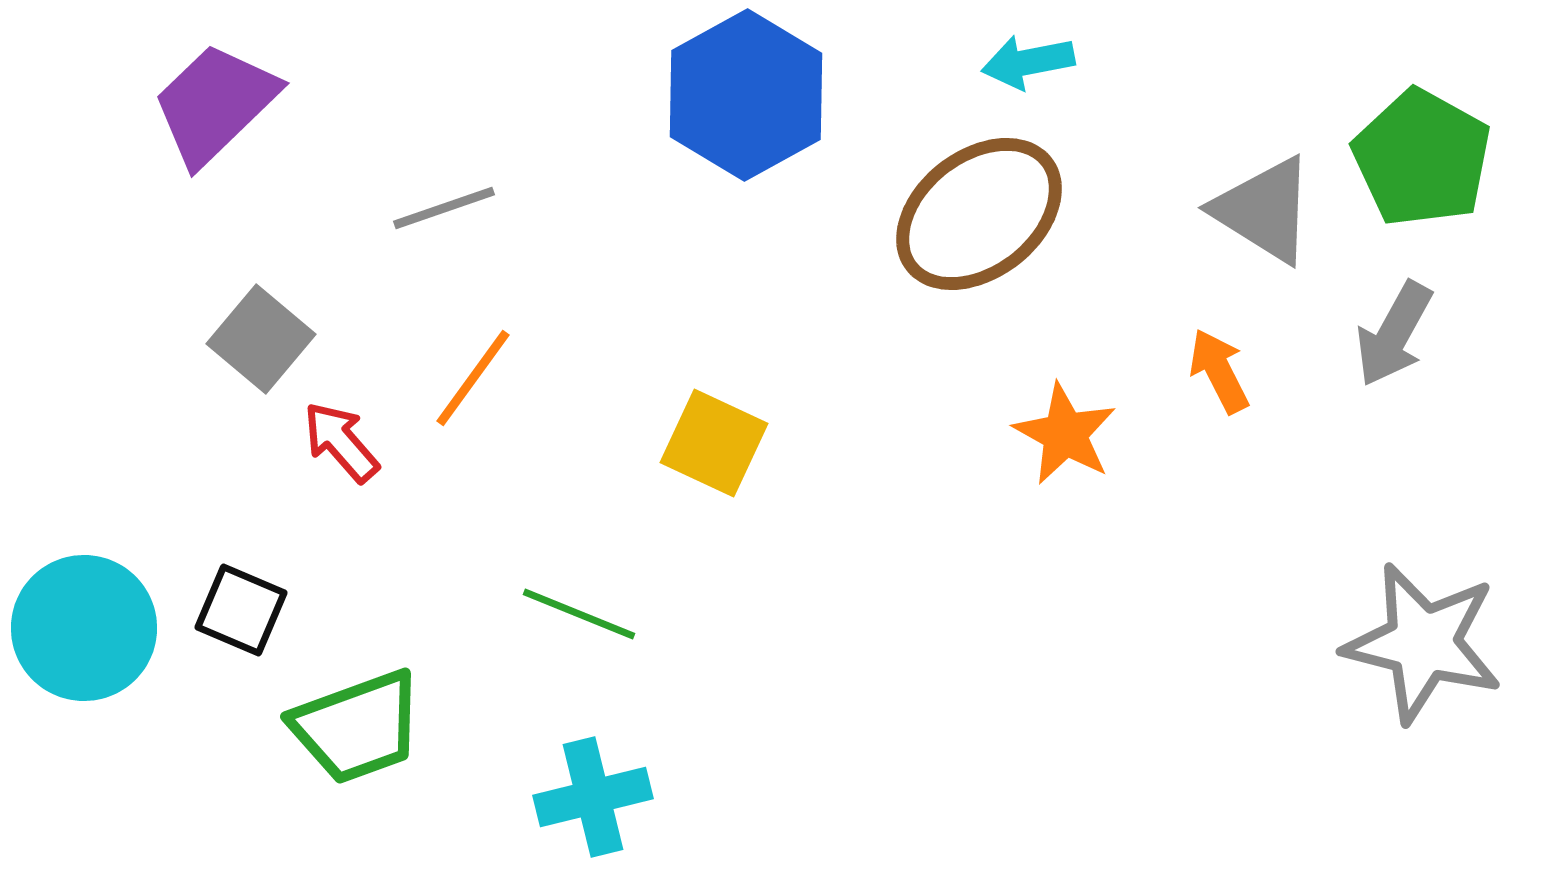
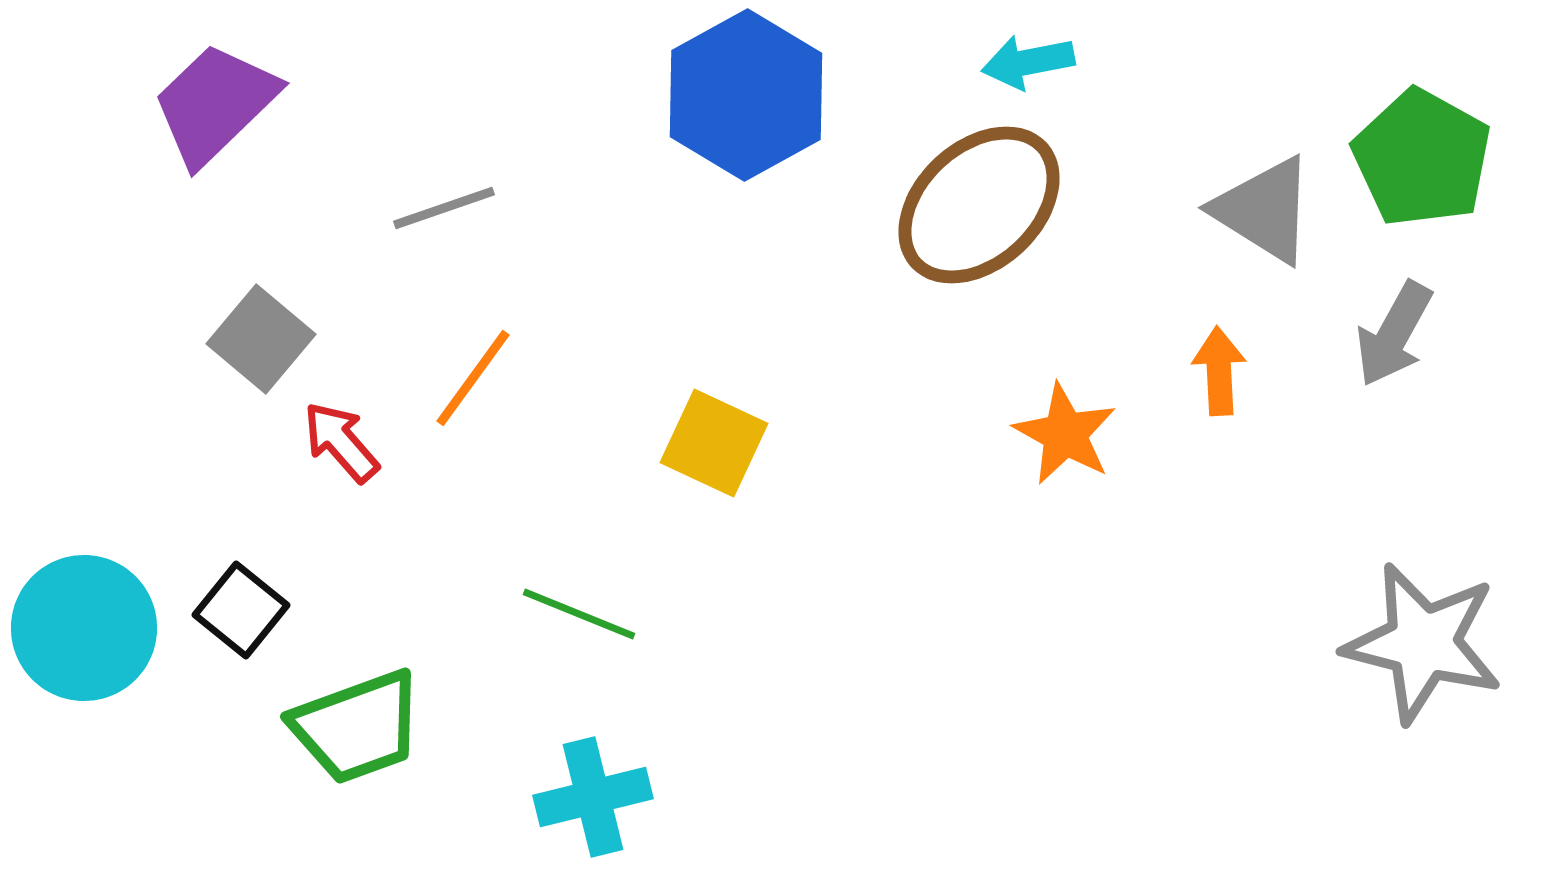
brown ellipse: moved 9 px up; rotated 5 degrees counterclockwise
orange arrow: rotated 24 degrees clockwise
black square: rotated 16 degrees clockwise
